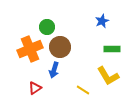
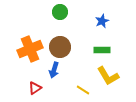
green circle: moved 13 px right, 15 px up
green rectangle: moved 10 px left, 1 px down
